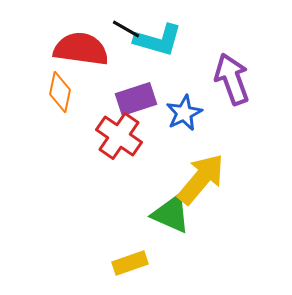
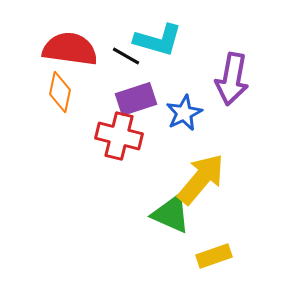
black line: moved 27 px down
red semicircle: moved 11 px left
purple arrow: rotated 150 degrees counterclockwise
red cross: rotated 21 degrees counterclockwise
yellow rectangle: moved 84 px right, 7 px up
